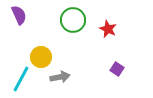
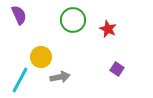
cyan line: moved 1 px left, 1 px down
